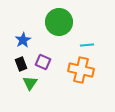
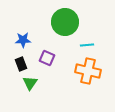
green circle: moved 6 px right
blue star: rotated 28 degrees clockwise
purple square: moved 4 px right, 4 px up
orange cross: moved 7 px right, 1 px down
